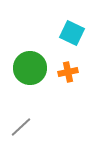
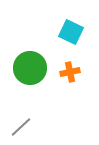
cyan square: moved 1 px left, 1 px up
orange cross: moved 2 px right
